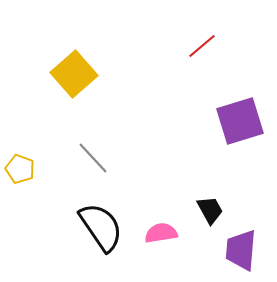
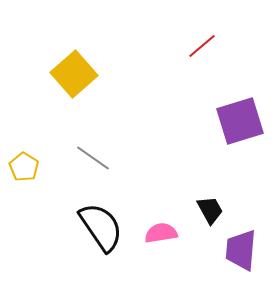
gray line: rotated 12 degrees counterclockwise
yellow pentagon: moved 4 px right, 2 px up; rotated 12 degrees clockwise
